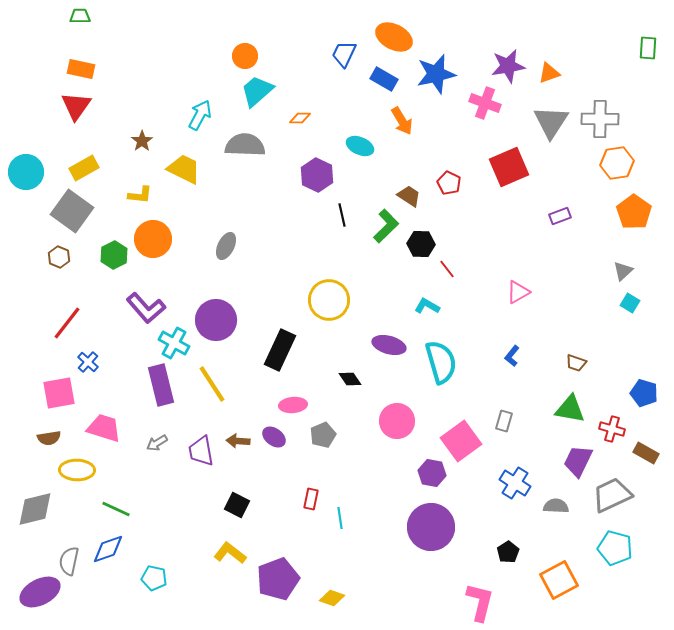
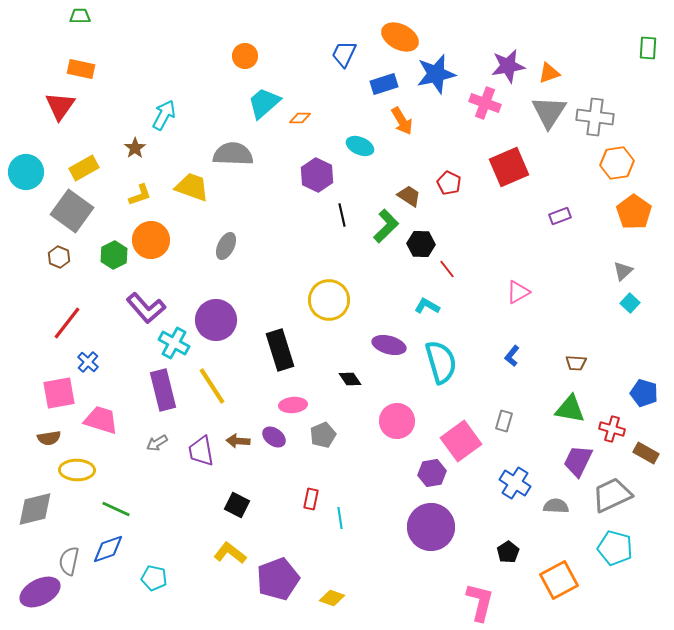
orange ellipse at (394, 37): moved 6 px right
blue rectangle at (384, 79): moved 5 px down; rotated 48 degrees counterclockwise
cyan trapezoid at (257, 91): moved 7 px right, 12 px down
red triangle at (76, 106): moved 16 px left
cyan arrow at (200, 115): moved 36 px left
gray cross at (600, 119): moved 5 px left, 2 px up; rotated 6 degrees clockwise
gray triangle at (551, 122): moved 2 px left, 10 px up
brown star at (142, 141): moved 7 px left, 7 px down
gray semicircle at (245, 145): moved 12 px left, 9 px down
yellow trapezoid at (184, 169): moved 8 px right, 18 px down; rotated 6 degrees counterclockwise
yellow L-shape at (140, 195): rotated 25 degrees counterclockwise
orange circle at (153, 239): moved 2 px left, 1 px down
cyan square at (630, 303): rotated 12 degrees clockwise
black rectangle at (280, 350): rotated 42 degrees counterclockwise
brown trapezoid at (576, 363): rotated 15 degrees counterclockwise
yellow line at (212, 384): moved 2 px down
purple rectangle at (161, 385): moved 2 px right, 5 px down
pink trapezoid at (104, 428): moved 3 px left, 8 px up
purple hexagon at (432, 473): rotated 20 degrees counterclockwise
